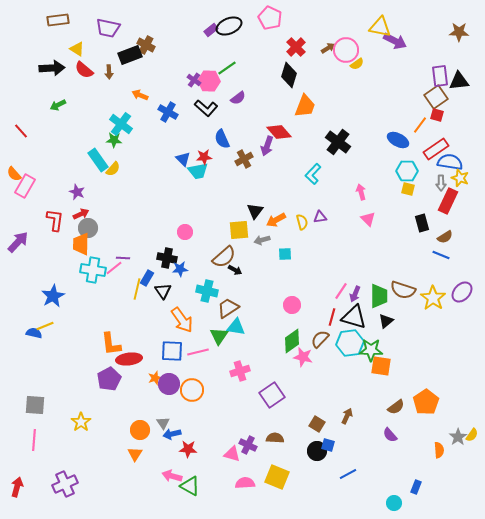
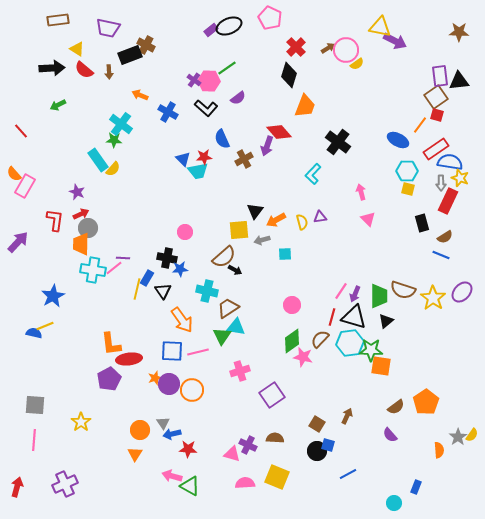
green triangle at (219, 336): moved 3 px right
